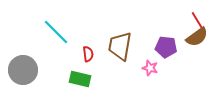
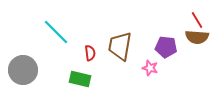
brown semicircle: rotated 40 degrees clockwise
red semicircle: moved 2 px right, 1 px up
